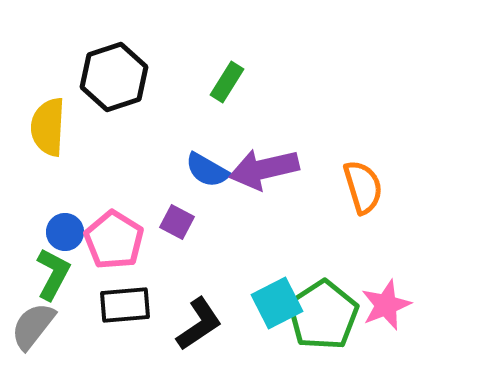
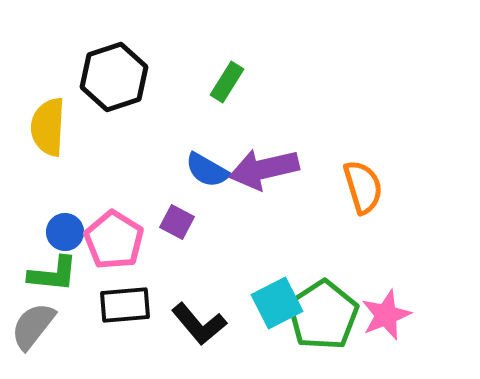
green L-shape: rotated 68 degrees clockwise
pink star: moved 10 px down
black L-shape: rotated 84 degrees clockwise
